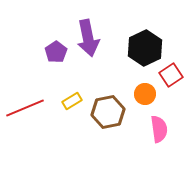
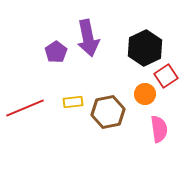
red square: moved 5 px left, 1 px down
yellow rectangle: moved 1 px right, 1 px down; rotated 24 degrees clockwise
